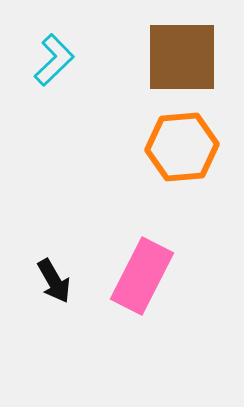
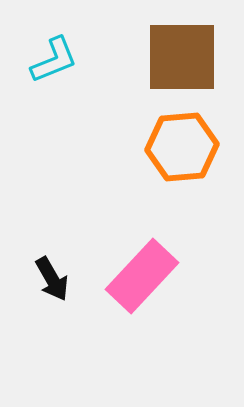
cyan L-shape: rotated 22 degrees clockwise
pink rectangle: rotated 16 degrees clockwise
black arrow: moved 2 px left, 2 px up
